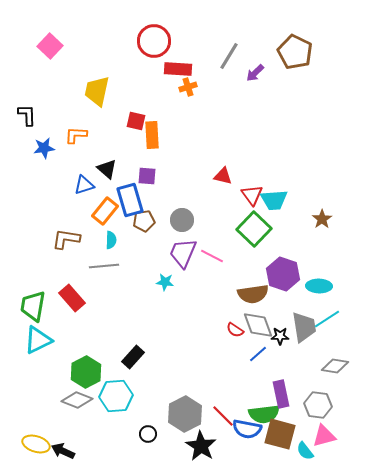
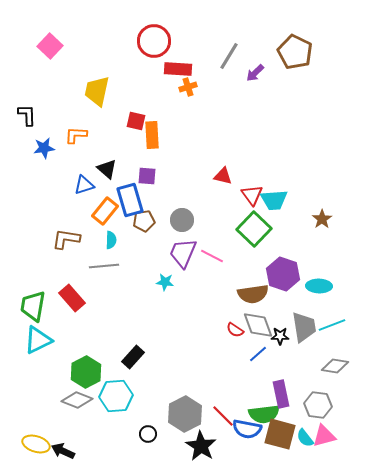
cyan line at (327, 319): moved 5 px right, 6 px down; rotated 12 degrees clockwise
cyan semicircle at (305, 451): moved 13 px up
